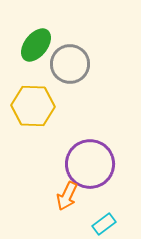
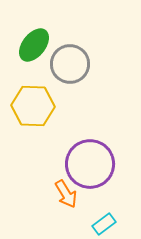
green ellipse: moved 2 px left
orange arrow: moved 1 px left, 2 px up; rotated 56 degrees counterclockwise
